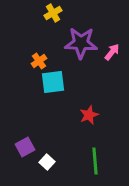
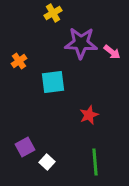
pink arrow: rotated 90 degrees clockwise
orange cross: moved 20 px left
green line: moved 1 px down
